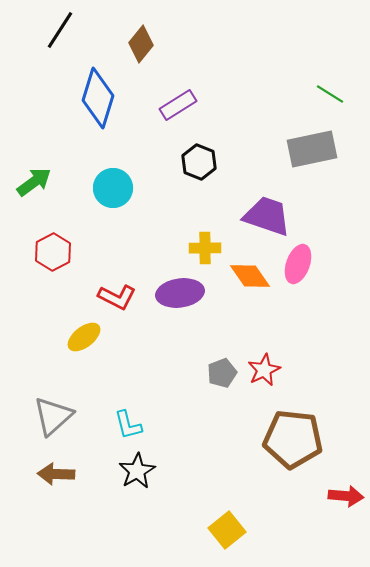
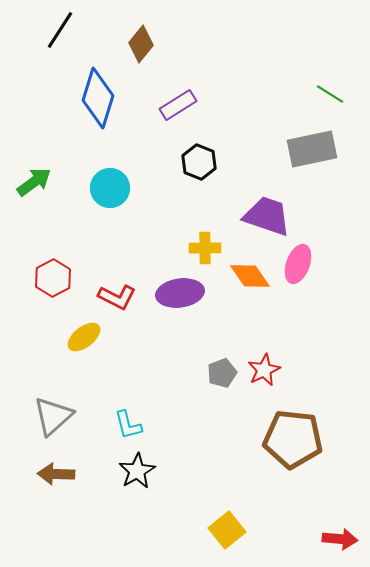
cyan circle: moved 3 px left
red hexagon: moved 26 px down
red arrow: moved 6 px left, 43 px down
